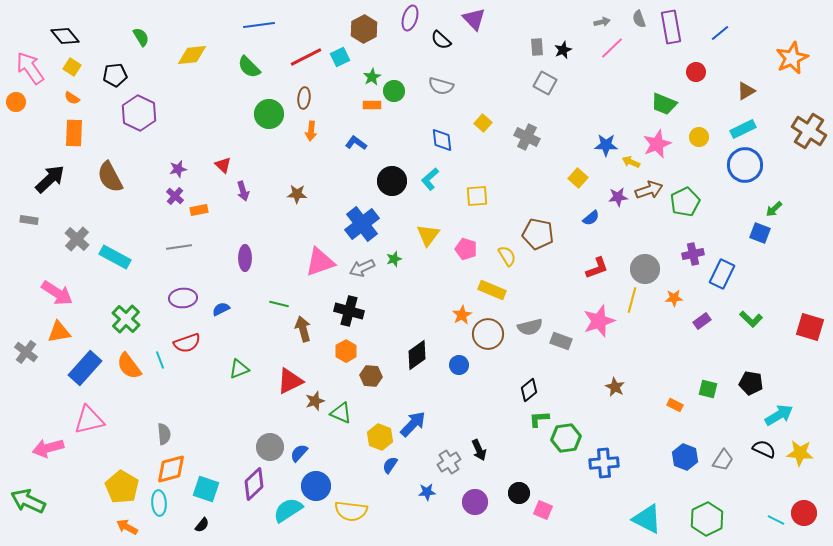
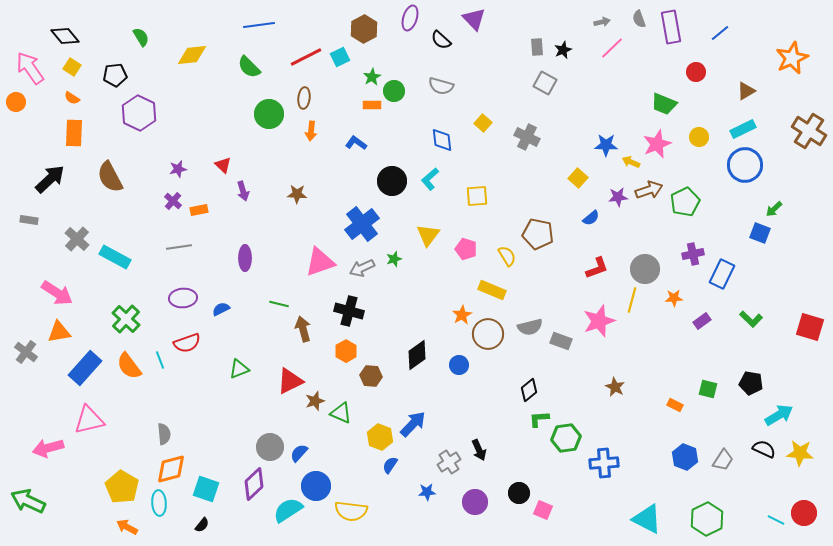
purple cross at (175, 196): moved 2 px left, 5 px down
